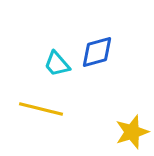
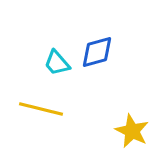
cyan trapezoid: moved 1 px up
yellow star: moved 1 px up; rotated 28 degrees counterclockwise
